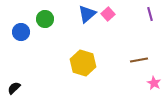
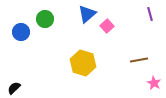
pink square: moved 1 px left, 12 px down
